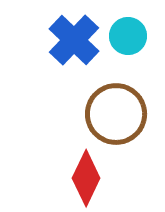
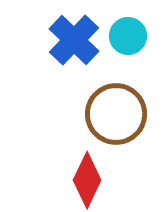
red diamond: moved 1 px right, 2 px down
